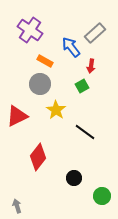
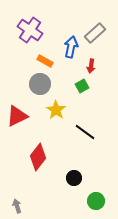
blue arrow: rotated 50 degrees clockwise
green circle: moved 6 px left, 5 px down
